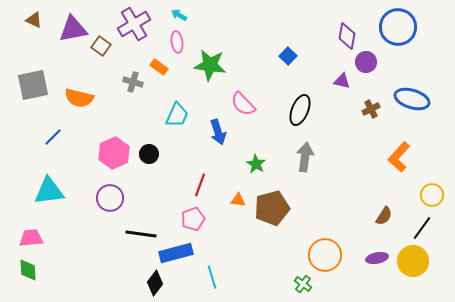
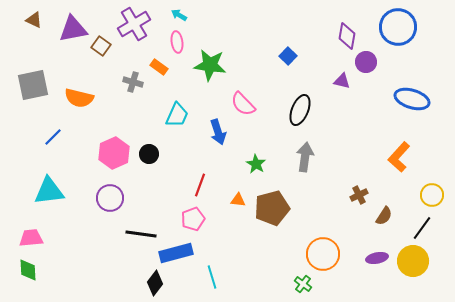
brown cross at (371, 109): moved 12 px left, 86 px down
orange circle at (325, 255): moved 2 px left, 1 px up
